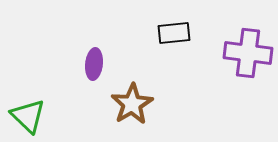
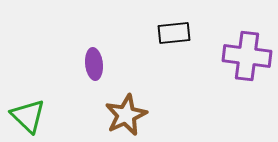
purple cross: moved 1 px left, 3 px down
purple ellipse: rotated 12 degrees counterclockwise
brown star: moved 6 px left, 11 px down; rotated 6 degrees clockwise
